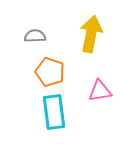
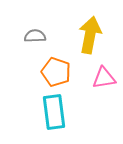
yellow arrow: moved 1 px left, 1 px down
orange pentagon: moved 6 px right
pink triangle: moved 4 px right, 13 px up
